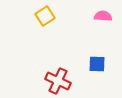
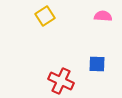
red cross: moved 3 px right
